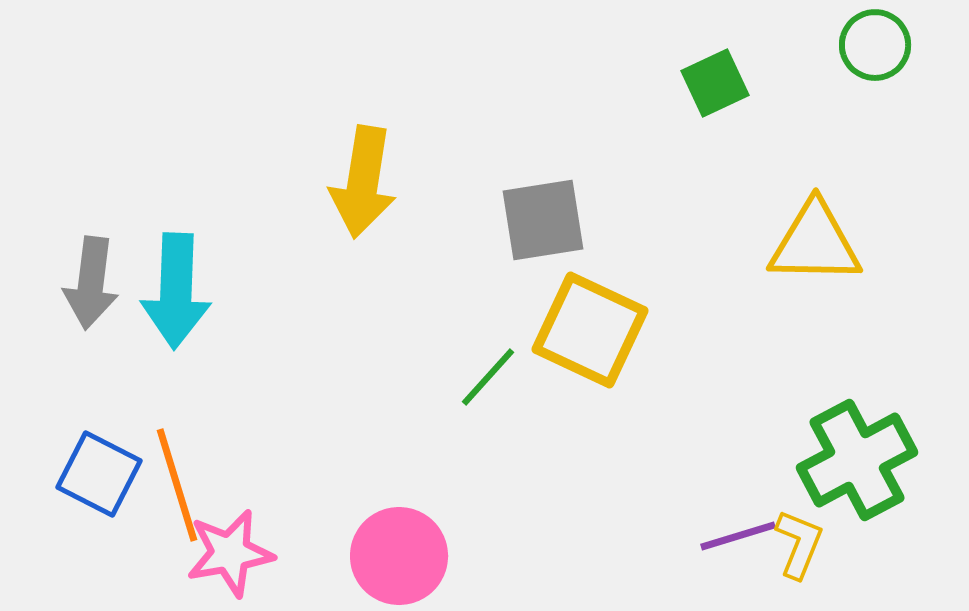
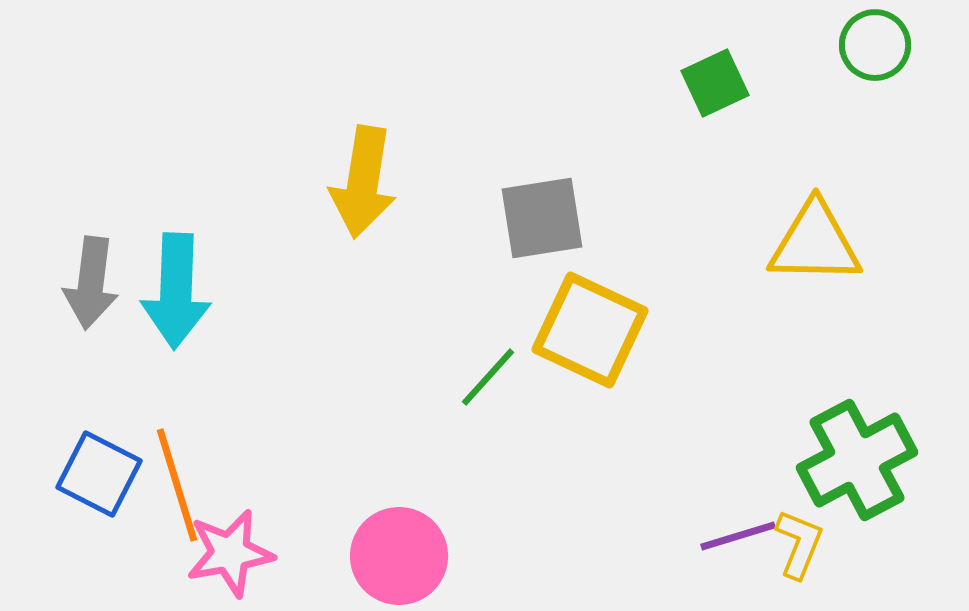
gray square: moved 1 px left, 2 px up
